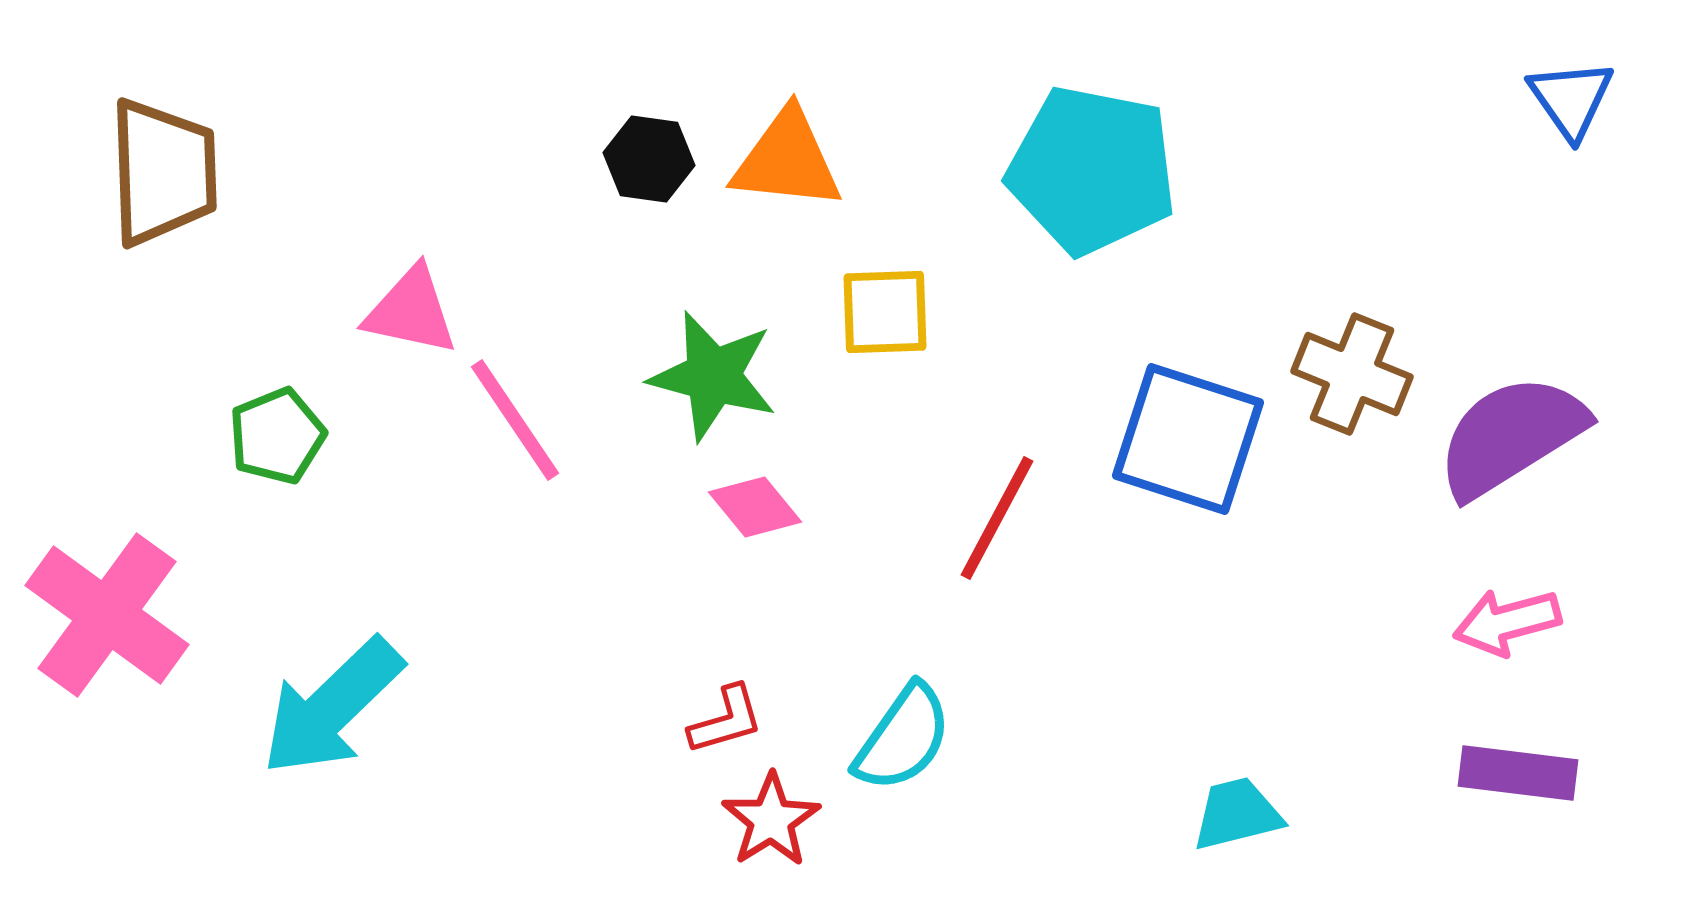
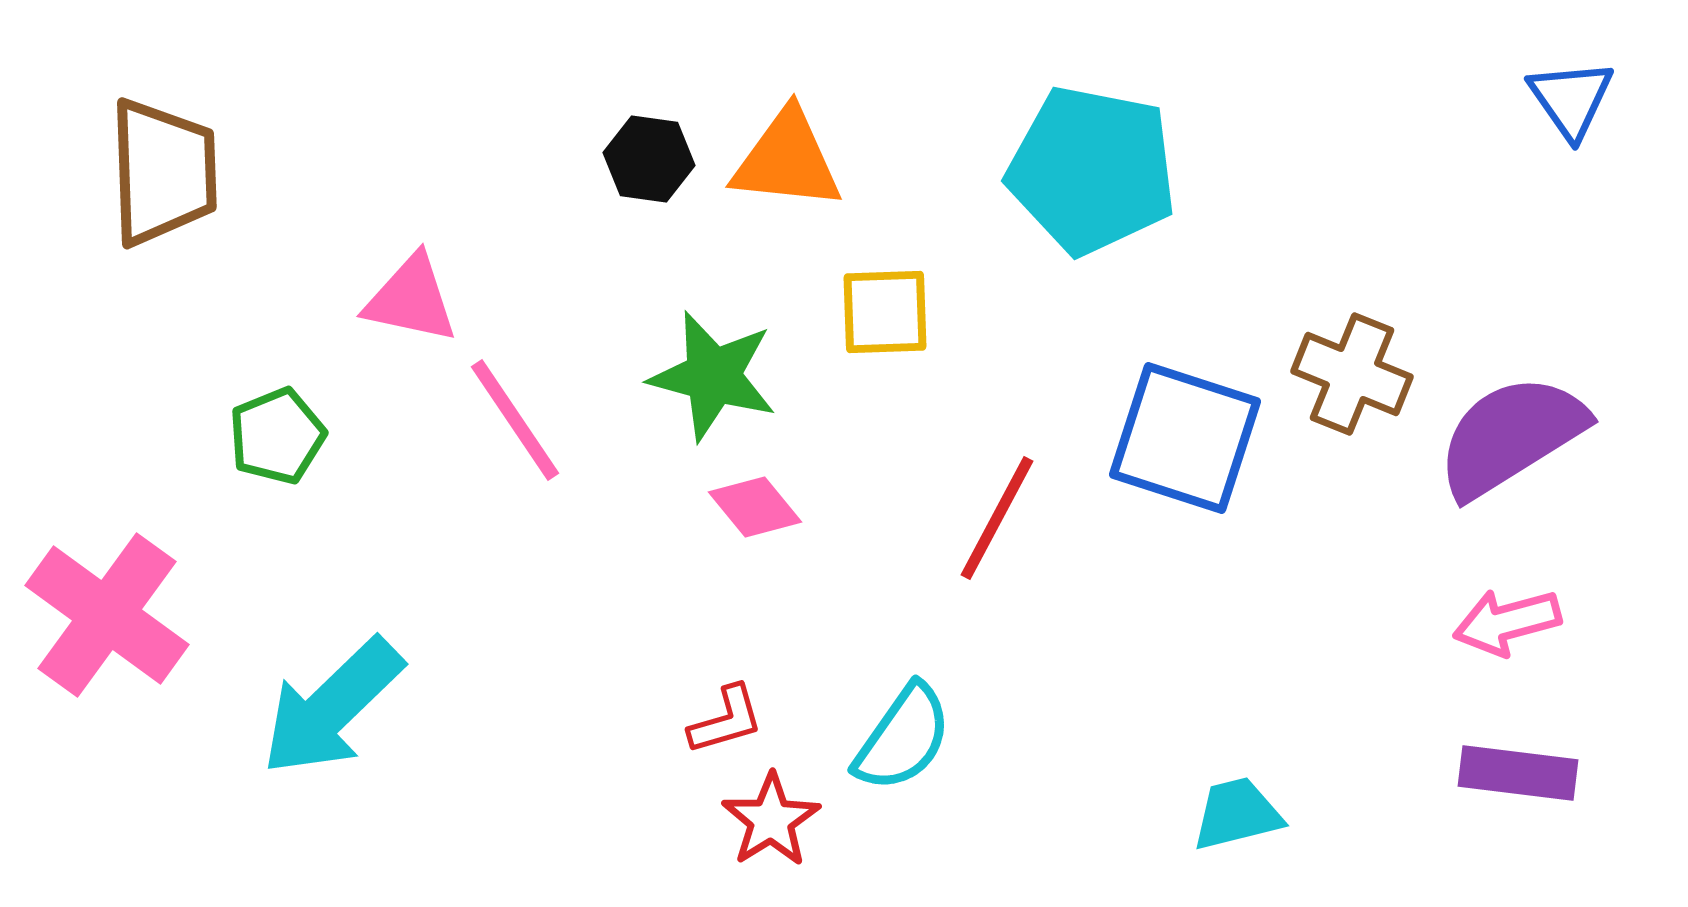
pink triangle: moved 12 px up
blue square: moved 3 px left, 1 px up
